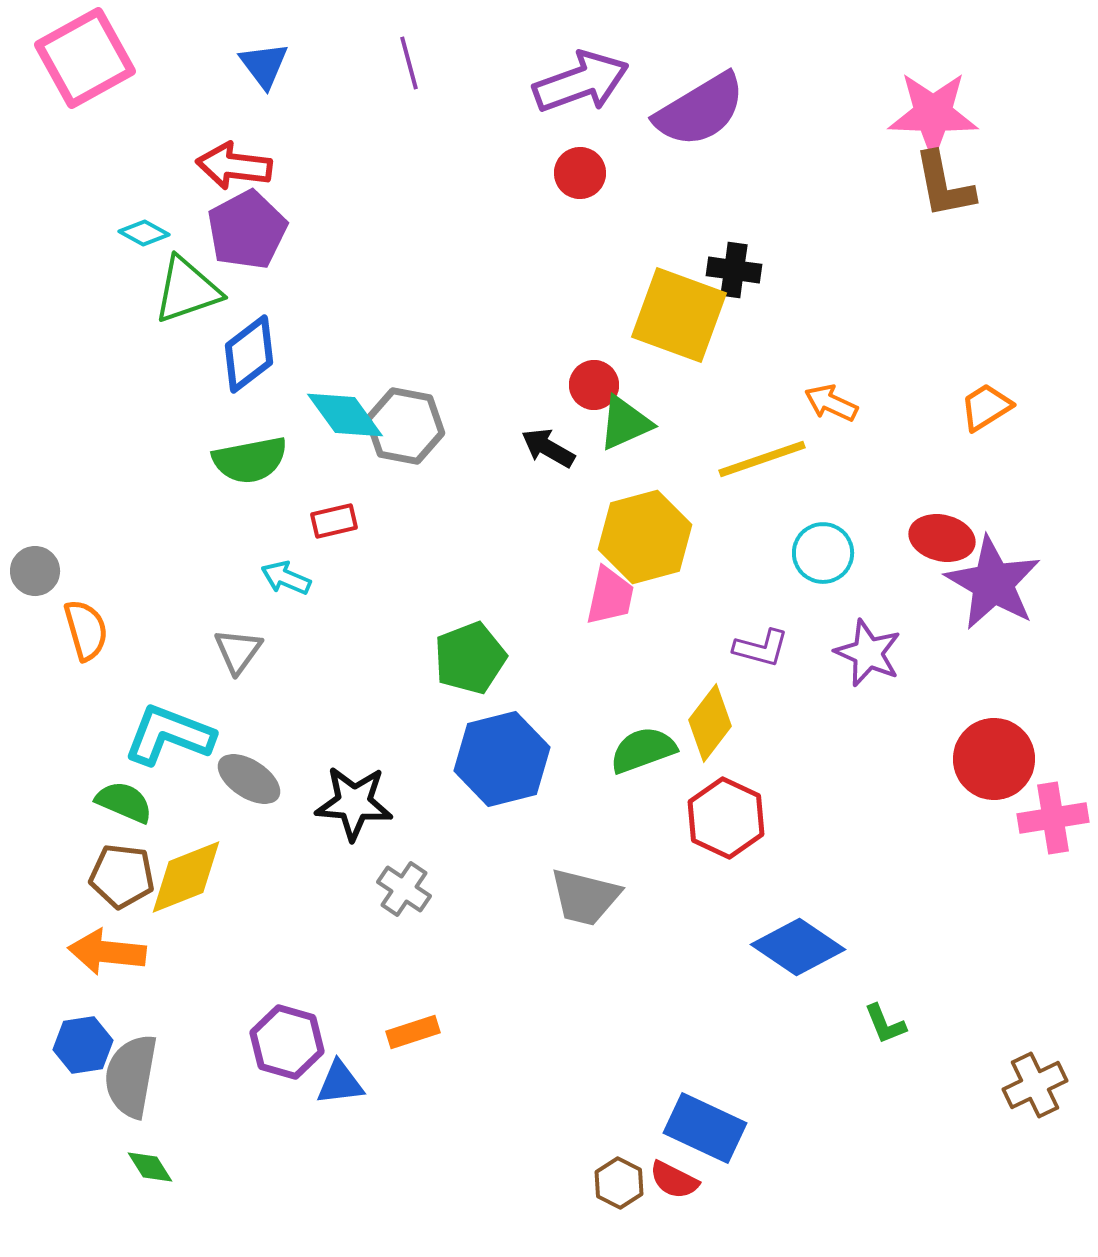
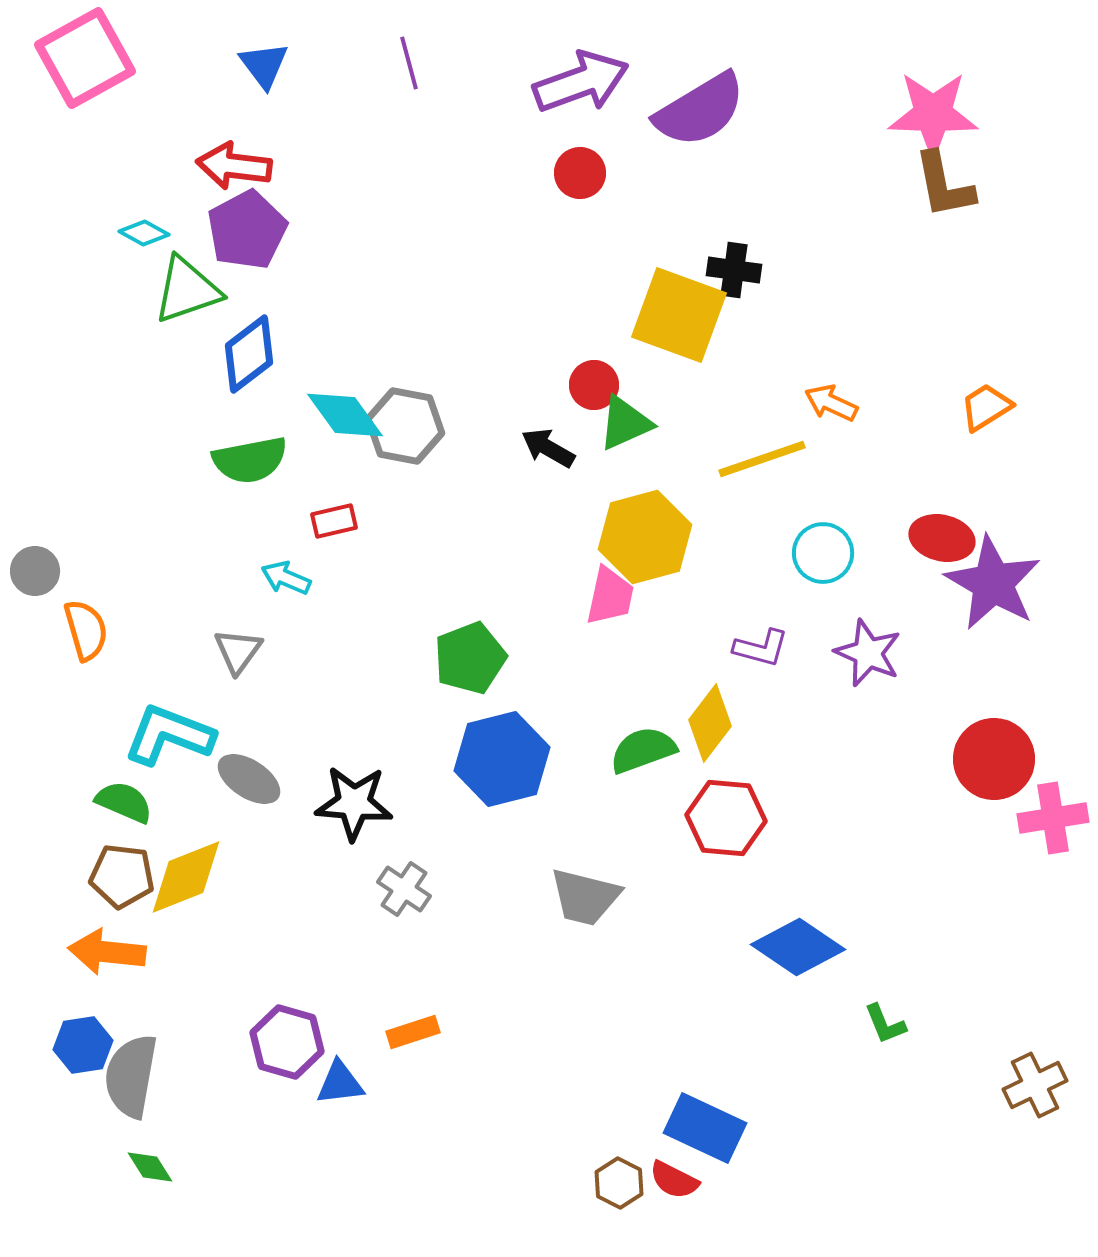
red hexagon at (726, 818): rotated 20 degrees counterclockwise
